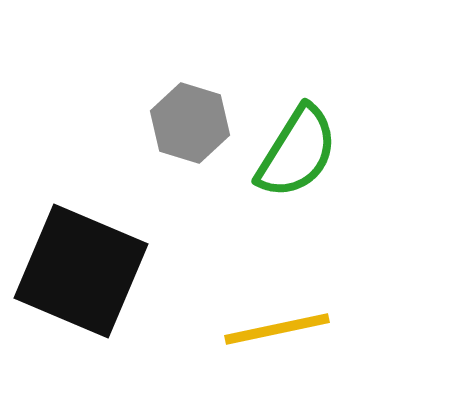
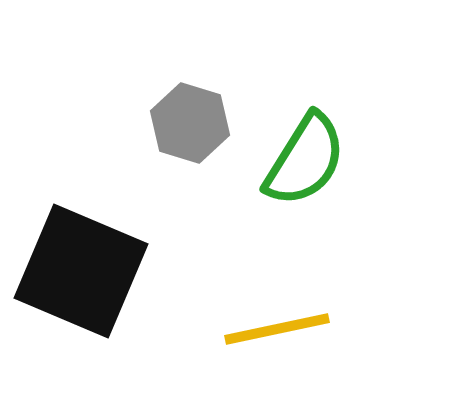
green semicircle: moved 8 px right, 8 px down
